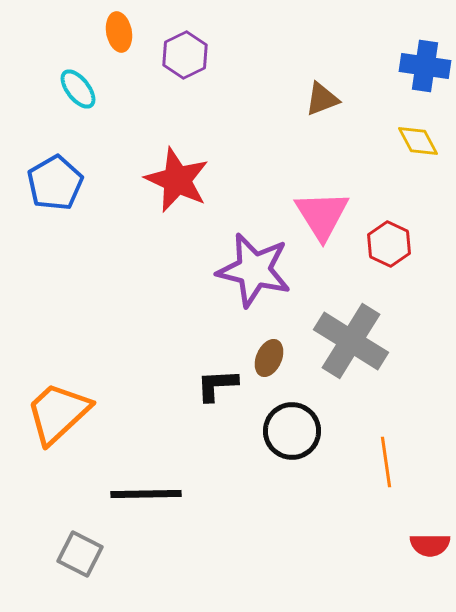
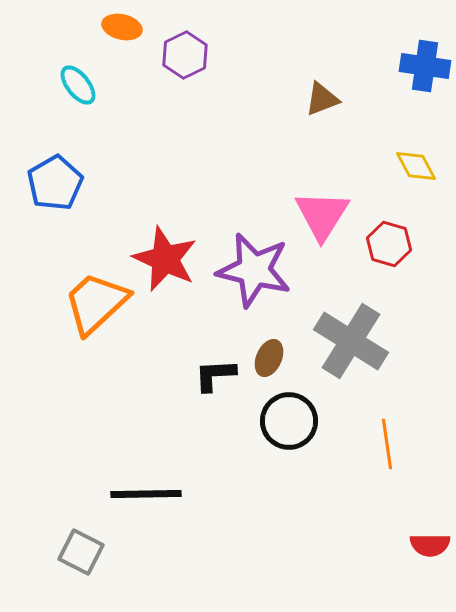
orange ellipse: moved 3 px right, 5 px up; rotated 66 degrees counterclockwise
cyan ellipse: moved 4 px up
yellow diamond: moved 2 px left, 25 px down
red star: moved 12 px left, 79 px down
pink triangle: rotated 4 degrees clockwise
red hexagon: rotated 9 degrees counterclockwise
black L-shape: moved 2 px left, 10 px up
orange trapezoid: moved 38 px right, 110 px up
black circle: moved 3 px left, 10 px up
orange line: moved 1 px right, 18 px up
gray square: moved 1 px right, 2 px up
